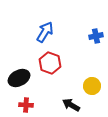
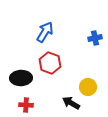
blue cross: moved 1 px left, 2 px down
black ellipse: moved 2 px right; rotated 25 degrees clockwise
yellow circle: moved 4 px left, 1 px down
black arrow: moved 2 px up
